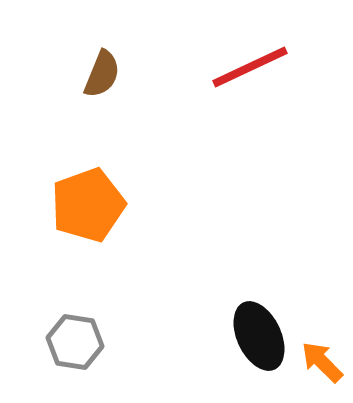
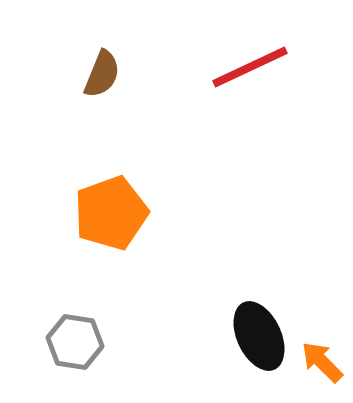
orange pentagon: moved 23 px right, 8 px down
